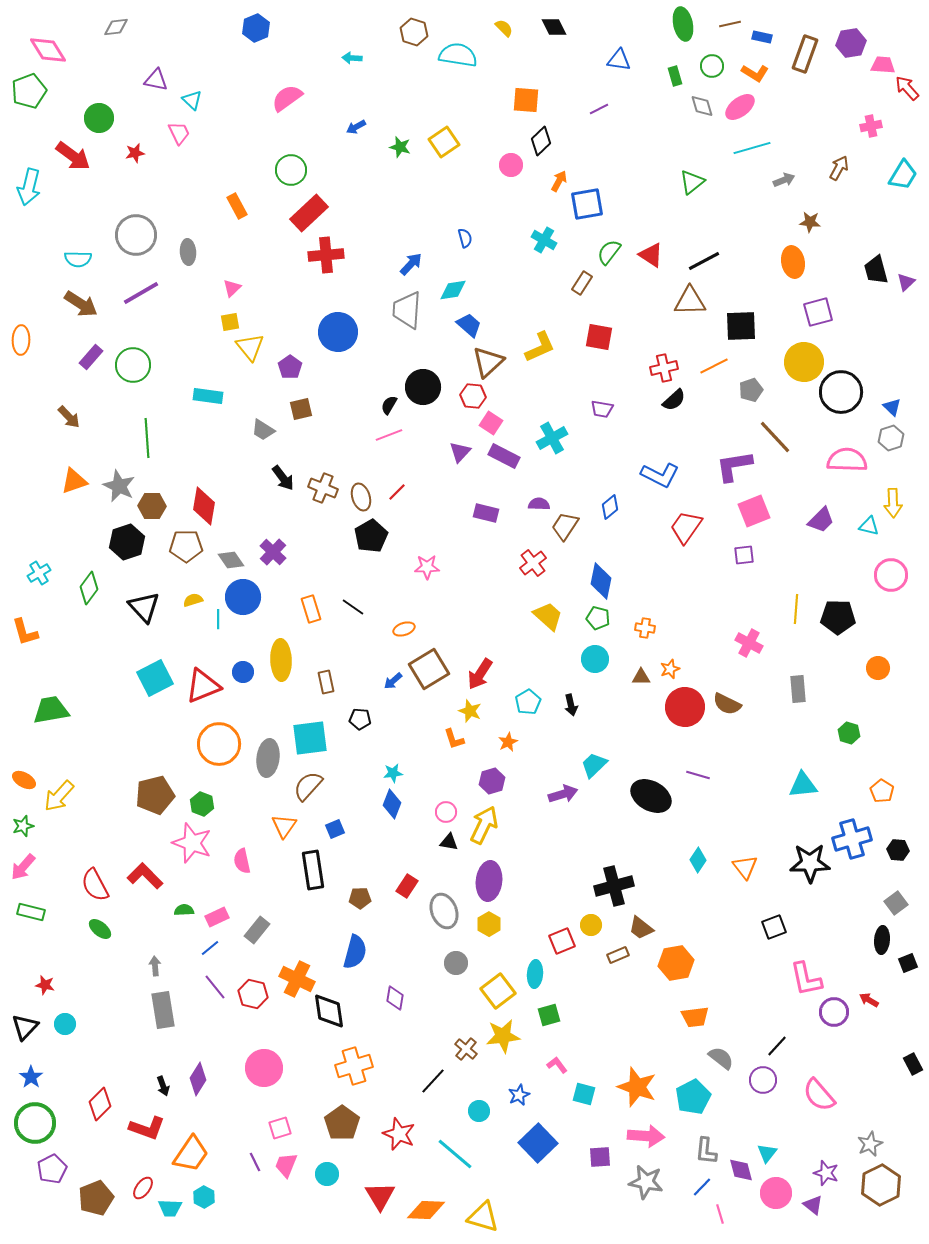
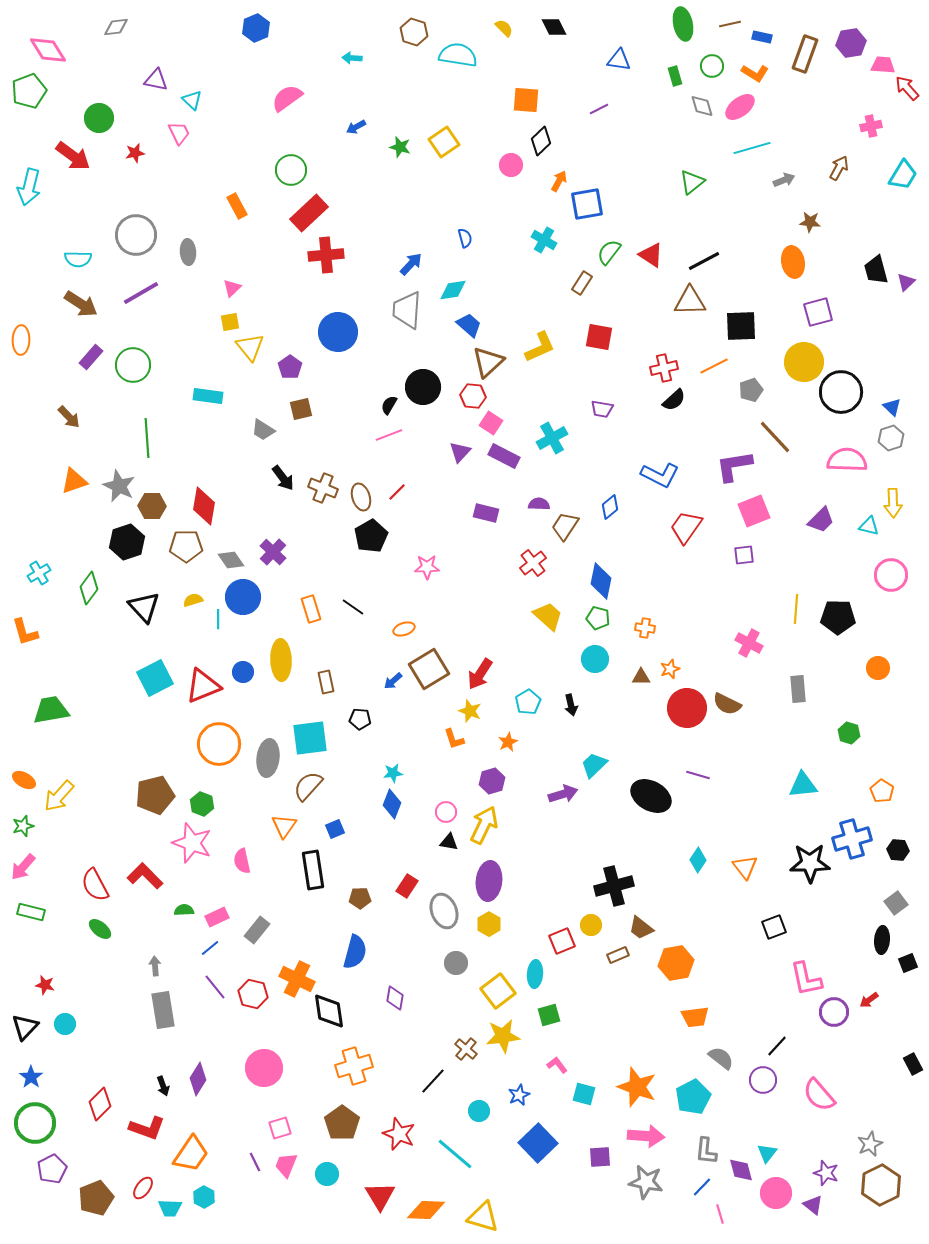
red circle at (685, 707): moved 2 px right, 1 px down
red arrow at (869, 1000): rotated 66 degrees counterclockwise
